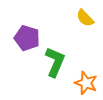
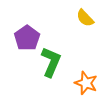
purple pentagon: rotated 20 degrees clockwise
green L-shape: moved 4 px left
